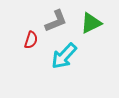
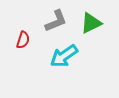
red semicircle: moved 8 px left
cyan arrow: rotated 12 degrees clockwise
